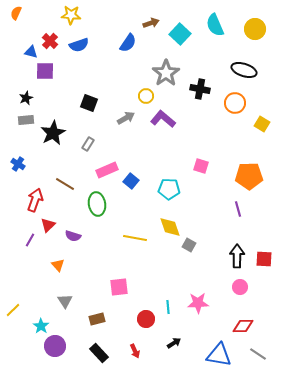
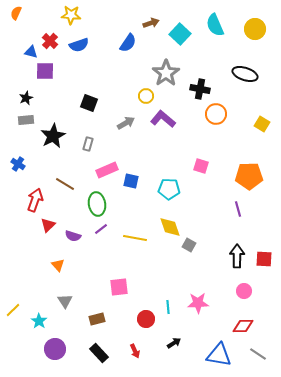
black ellipse at (244, 70): moved 1 px right, 4 px down
orange circle at (235, 103): moved 19 px left, 11 px down
gray arrow at (126, 118): moved 5 px down
black star at (53, 133): moved 3 px down
gray rectangle at (88, 144): rotated 16 degrees counterclockwise
blue square at (131, 181): rotated 28 degrees counterclockwise
purple line at (30, 240): moved 71 px right, 11 px up; rotated 24 degrees clockwise
pink circle at (240, 287): moved 4 px right, 4 px down
cyan star at (41, 326): moved 2 px left, 5 px up
purple circle at (55, 346): moved 3 px down
